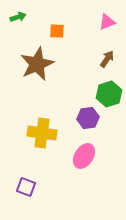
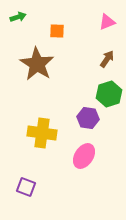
brown star: rotated 16 degrees counterclockwise
purple hexagon: rotated 15 degrees clockwise
